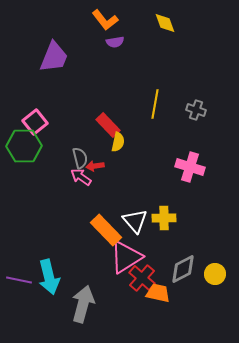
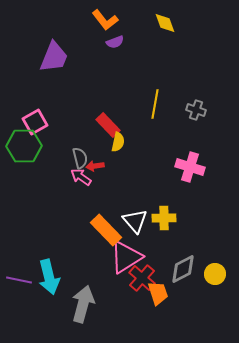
purple semicircle: rotated 12 degrees counterclockwise
pink square: rotated 10 degrees clockwise
orange trapezoid: rotated 60 degrees clockwise
